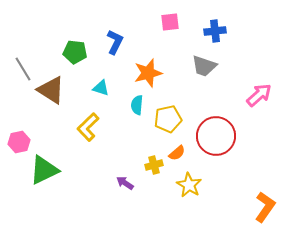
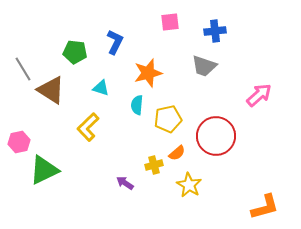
orange L-shape: rotated 40 degrees clockwise
